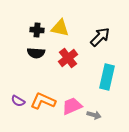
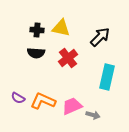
yellow triangle: moved 1 px right
purple semicircle: moved 3 px up
gray arrow: moved 1 px left
